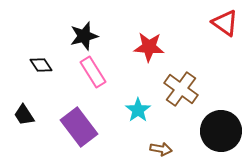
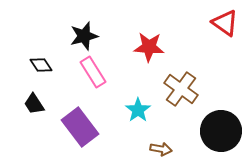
black trapezoid: moved 10 px right, 11 px up
purple rectangle: moved 1 px right
